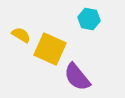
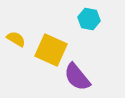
yellow semicircle: moved 5 px left, 4 px down
yellow square: moved 1 px right, 1 px down
